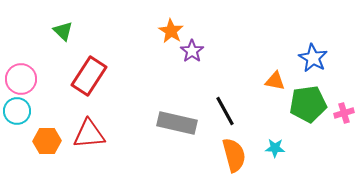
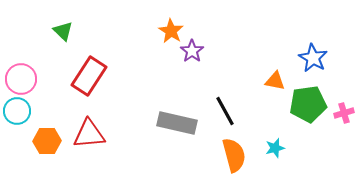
cyan star: rotated 18 degrees counterclockwise
